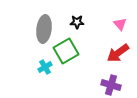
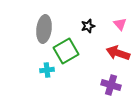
black star: moved 11 px right, 4 px down; rotated 16 degrees counterclockwise
red arrow: rotated 55 degrees clockwise
cyan cross: moved 2 px right, 3 px down; rotated 24 degrees clockwise
